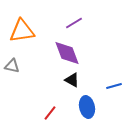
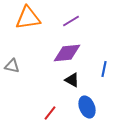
purple line: moved 3 px left, 2 px up
orange triangle: moved 6 px right, 13 px up
purple diamond: rotated 76 degrees counterclockwise
blue line: moved 10 px left, 17 px up; rotated 63 degrees counterclockwise
blue ellipse: rotated 10 degrees counterclockwise
